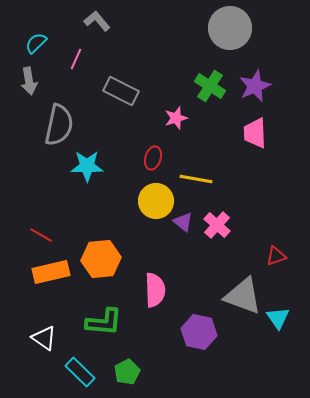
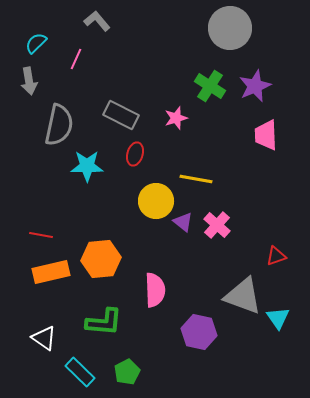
gray rectangle: moved 24 px down
pink trapezoid: moved 11 px right, 2 px down
red ellipse: moved 18 px left, 4 px up
red line: rotated 20 degrees counterclockwise
